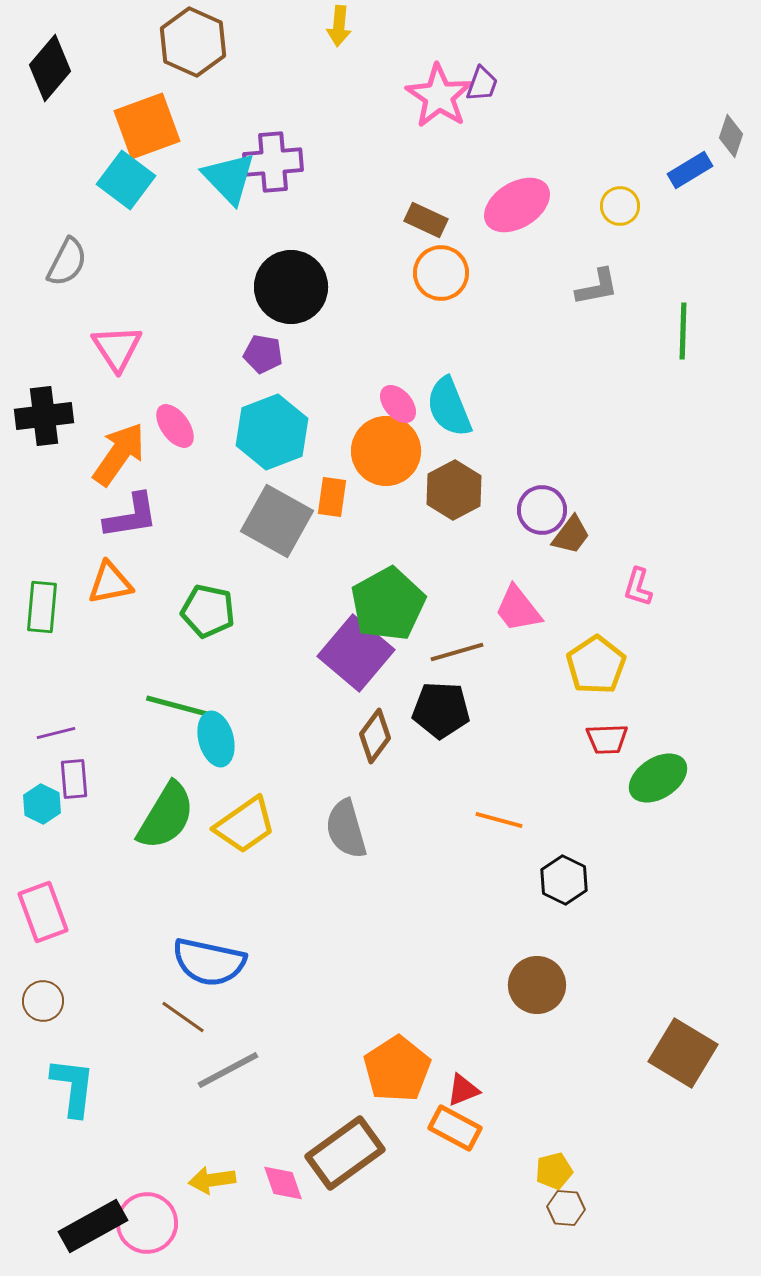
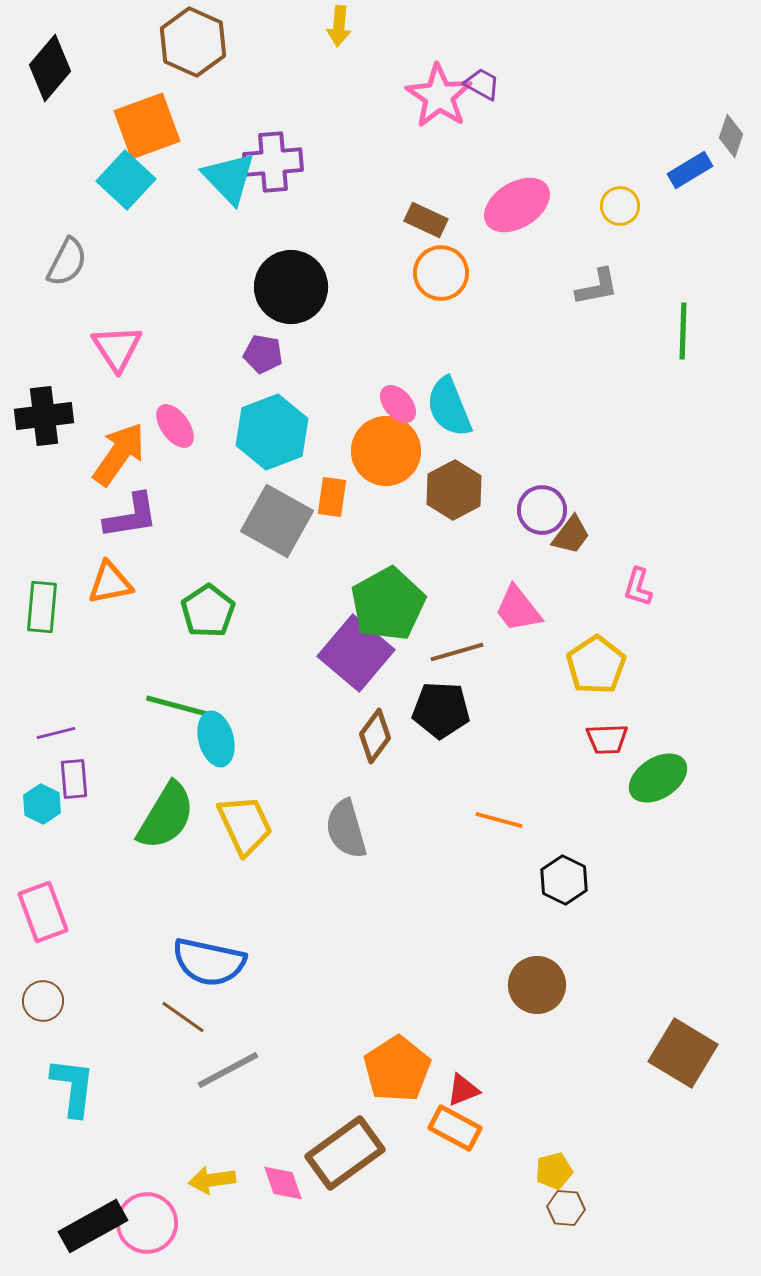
purple trapezoid at (482, 84): rotated 81 degrees counterclockwise
cyan square at (126, 180): rotated 6 degrees clockwise
green pentagon at (208, 611): rotated 26 degrees clockwise
yellow trapezoid at (245, 825): rotated 80 degrees counterclockwise
